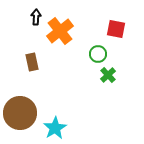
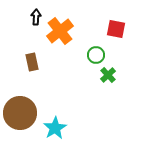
green circle: moved 2 px left, 1 px down
